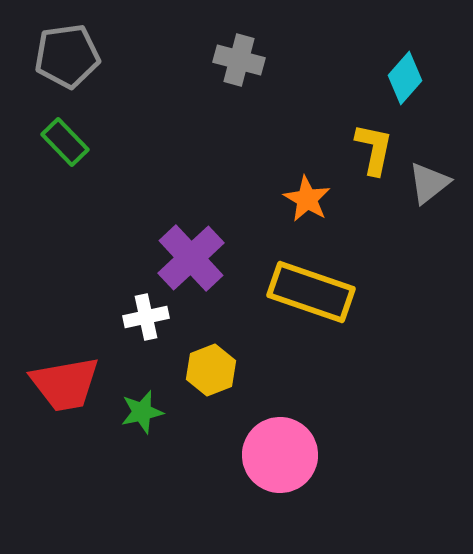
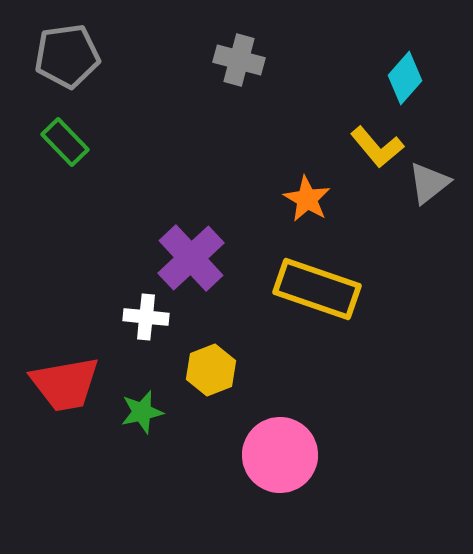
yellow L-shape: moved 3 px right, 2 px up; rotated 128 degrees clockwise
yellow rectangle: moved 6 px right, 3 px up
white cross: rotated 18 degrees clockwise
